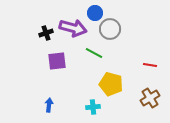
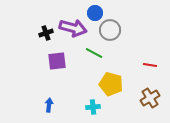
gray circle: moved 1 px down
